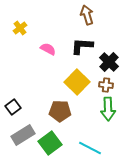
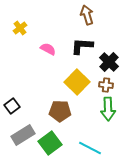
black square: moved 1 px left, 1 px up
